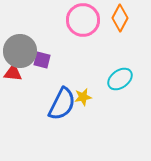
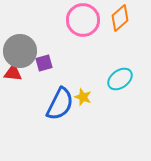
orange diamond: rotated 20 degrees clockwise
purple square: moved 2 px right, 3 px down; rotated 30 degrees counterclockwise
yellow star: rotated 30 degrees clockwise
blue semicircle: moved 2 px left
